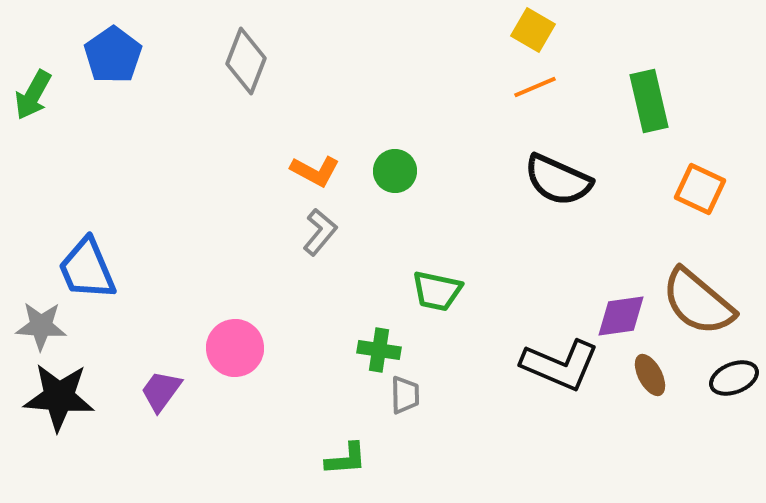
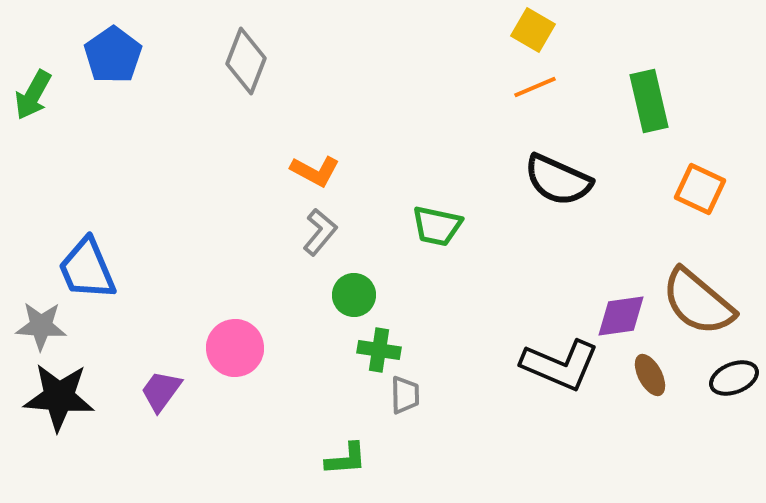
green circle: moved 41 px left, 124 px down
green trapezoid: moved 65 px up
